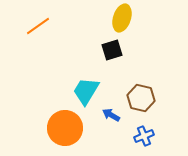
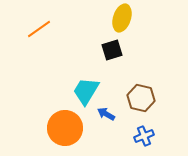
orange line: moved 1 px right, 3 px down
blue arrow: moved 5 px left, 1 px up
